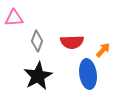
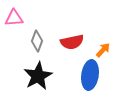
red semicircle: rotated 10 degrees counterclockwise
blue ellipse: moved 2 px right, 1 px down; rotated 16 degrees clockwise
